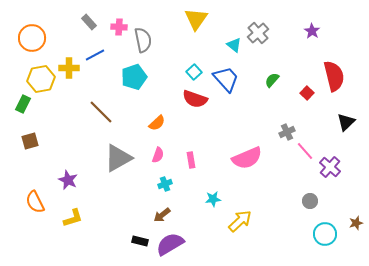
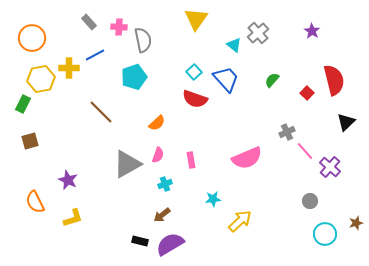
red semicircle at (334, 76): moved 4 px down
gray triangle at (118, 158): moved 9 px right, 6 px down
